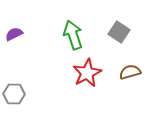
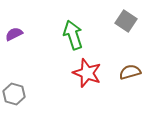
gray square: moved 7 px right, 11 px up
red star: rotated 24 degrees counterclockwise
gray hexagon: rotated 15 degrees clockwise
